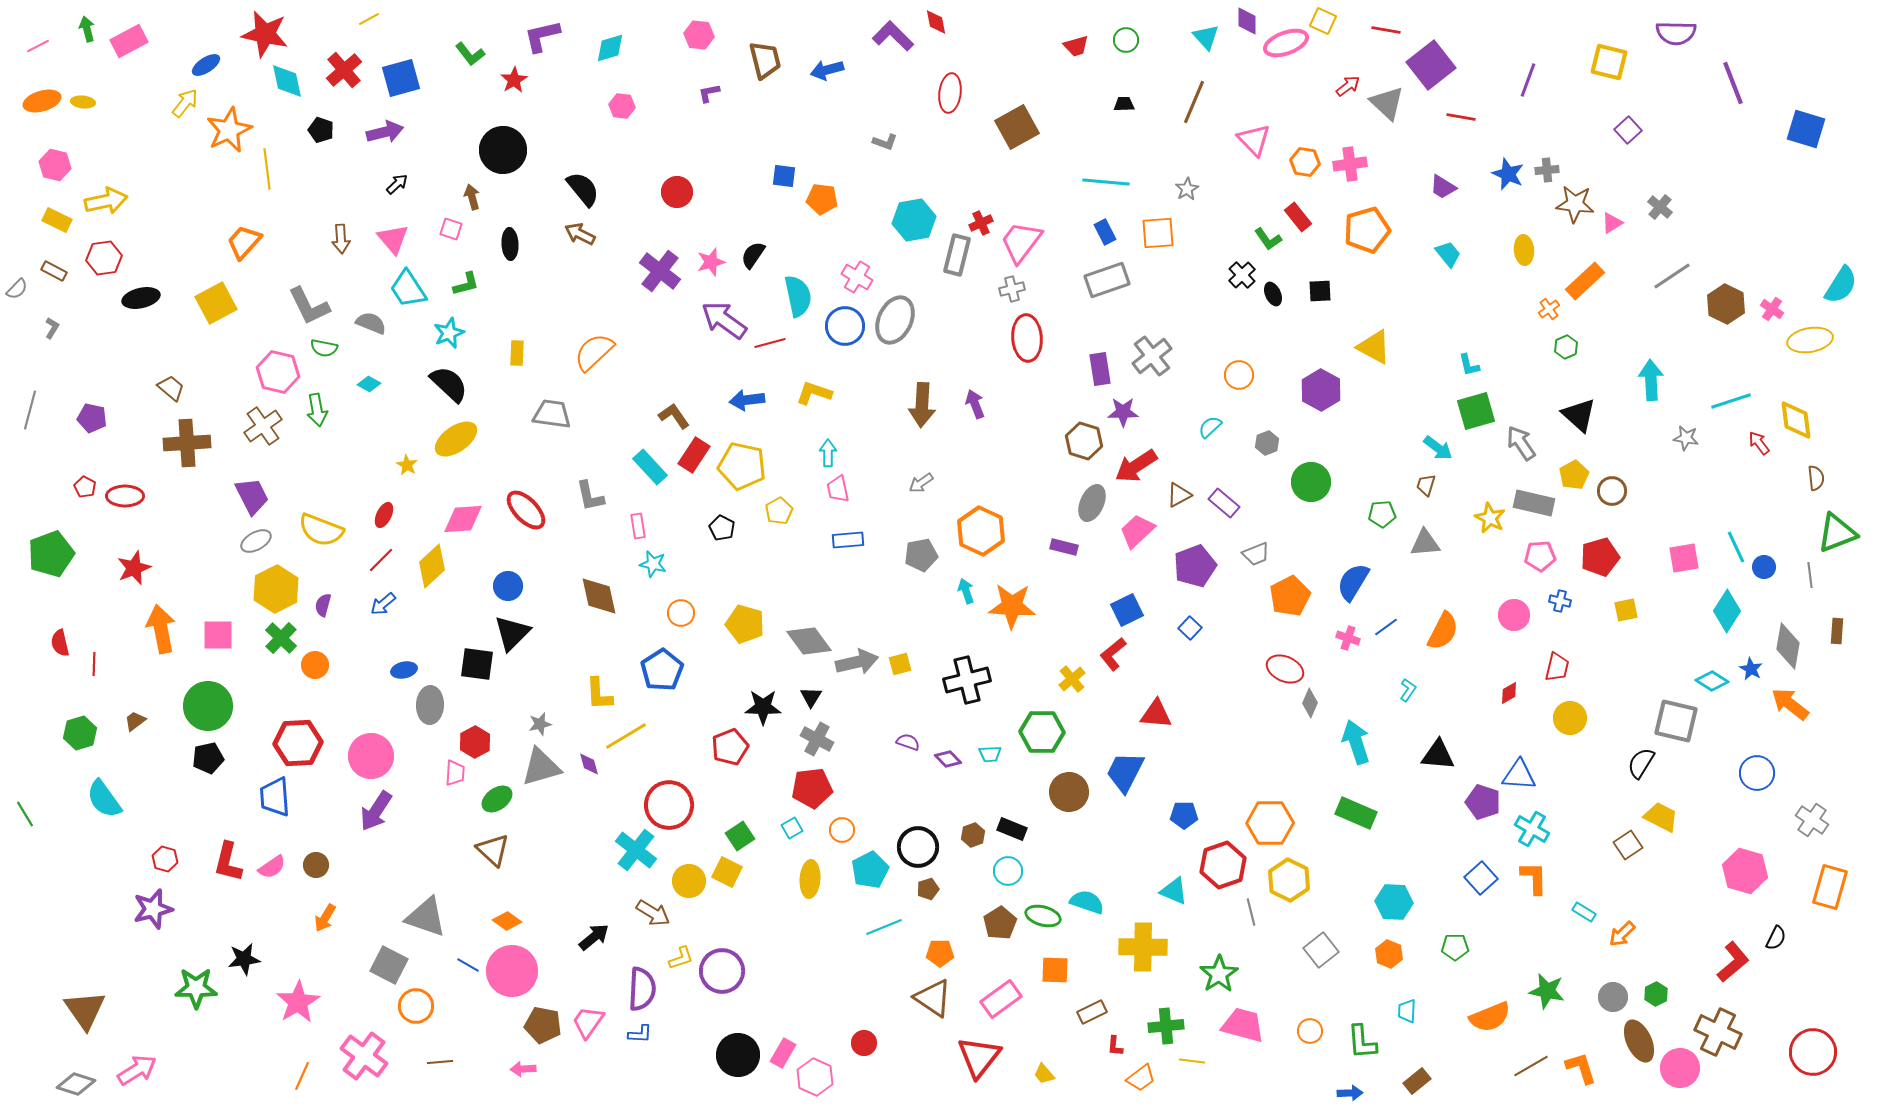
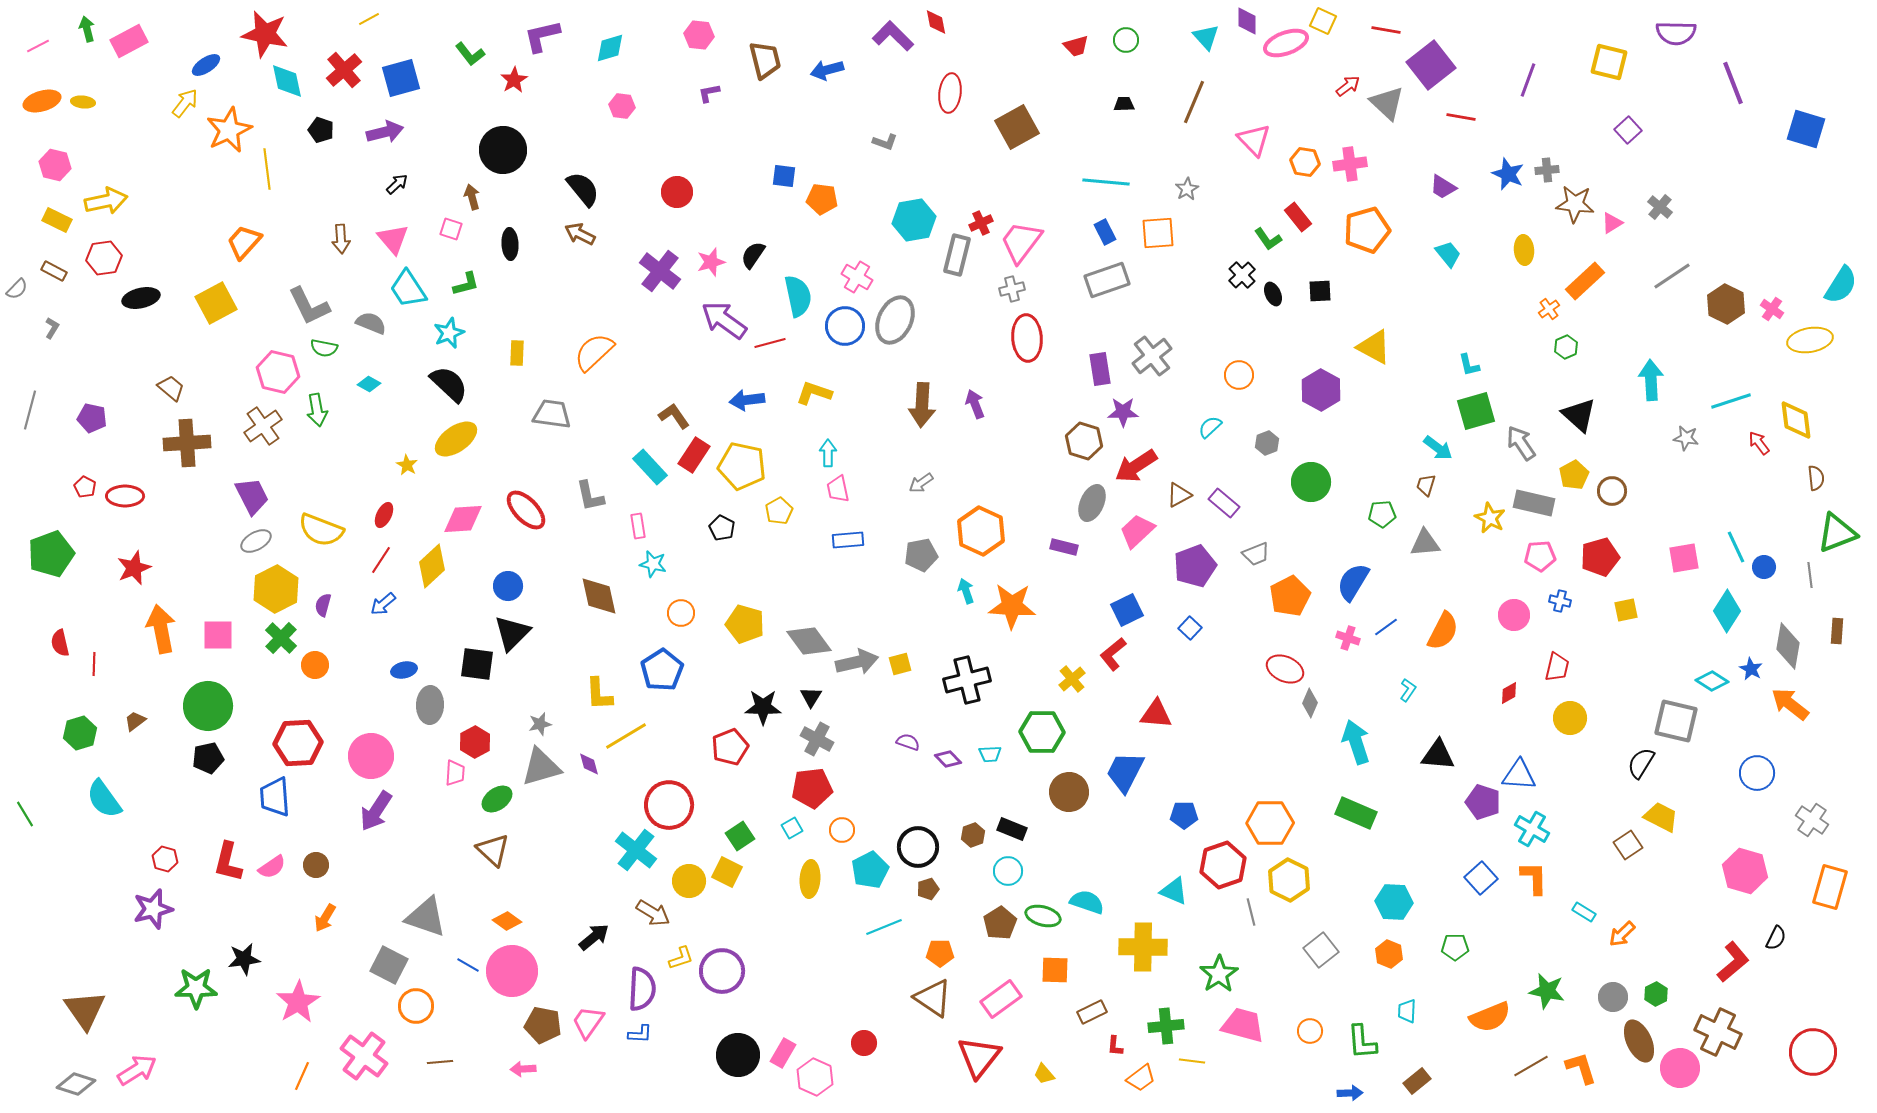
red line at (381, 560): rotated 12 degrees counterclockwise
